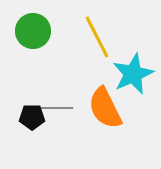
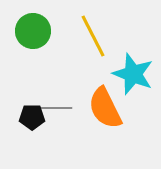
yellow line: moved 4 px left, 1 px up
cyan star: rotated 27 degrees counterclockwise
gray line: moved 1 px left
